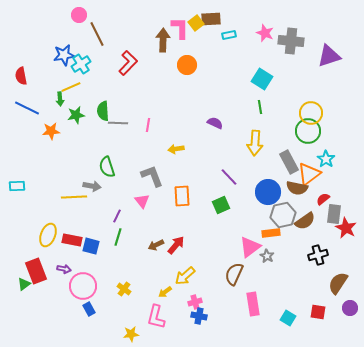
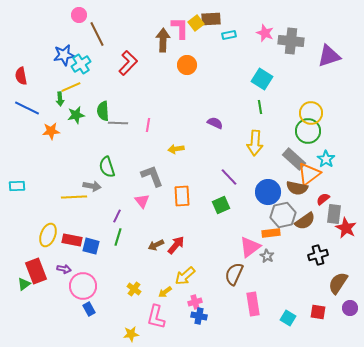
gray rectangle at (289, 162): moved 5 px right, 3 px up; rotated 20 degrees counterclockwise
yellow cross at (124, 289): moved 10 px right
